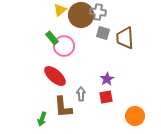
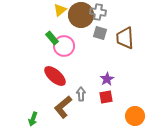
gray square: moved 3 px left
brown L-shape: rotated 55 degrees clockwise
green arrow: moved 9 px left
